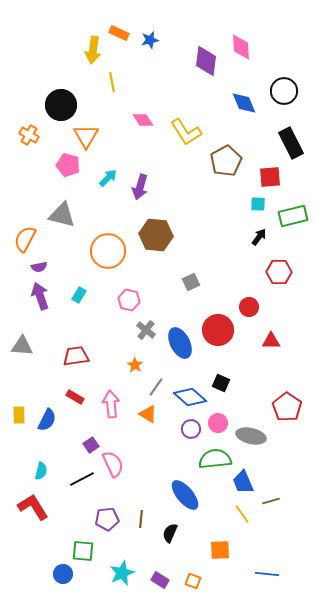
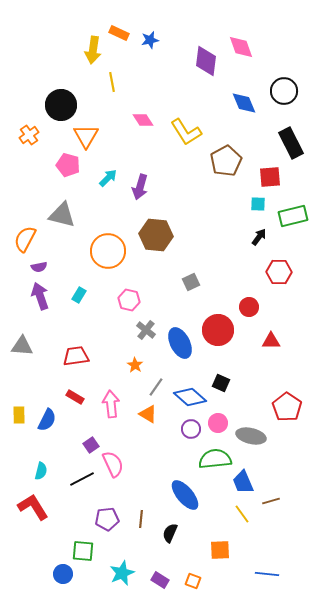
pink diamond at (241, 47): rotated 16 degrees counterclockwise
orange cross at (29, 135): rotated 24 degrees clockwise
